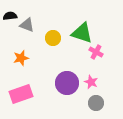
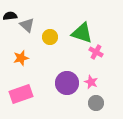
gray triangle: rotated 21 degrees clockwise
yellow circle: moved 3 px left, 1 px up
